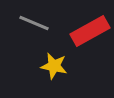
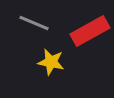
yellow star: moved 3 px left, 4 px up
